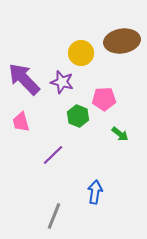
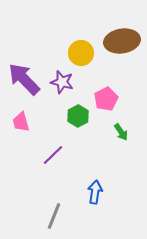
pink pentagon: moved 2 px right; rotated 25 degrees counterclockwise
green hexagon: rotated 10 degrees clockwise
green arrow: moved 1 px right, 2 px up; rotated 18 degrees clockwise
